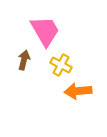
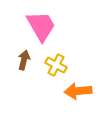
pink trapezoid: moved 4 px left, 5 px up
yellow cross: moved 5 px left
